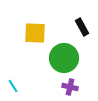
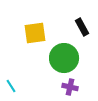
yellow square: rotated 10 degrees counterclockwise
cyan line: moved 2 px left
